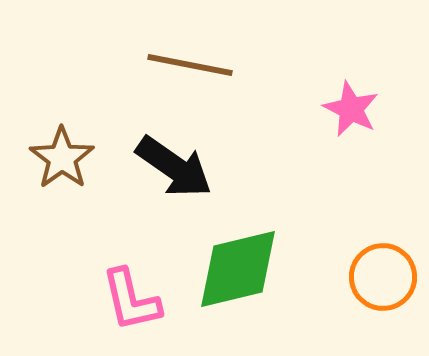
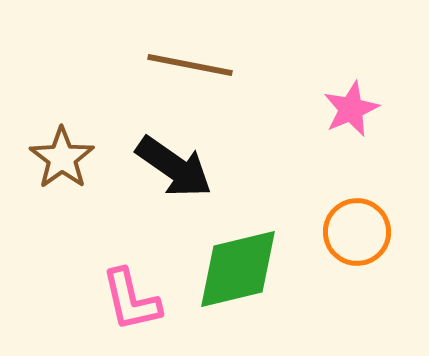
pink star: rotated 22 degrees clockwise
orange circle: moved 26 px left, 45 px up
